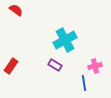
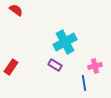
cyan cross: moved 2 px down
red rectangle: moved 1 px down
